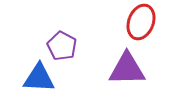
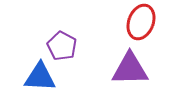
purple triangle: moved 3 px right
blue triangle: moved 1 px right, 1 px up
